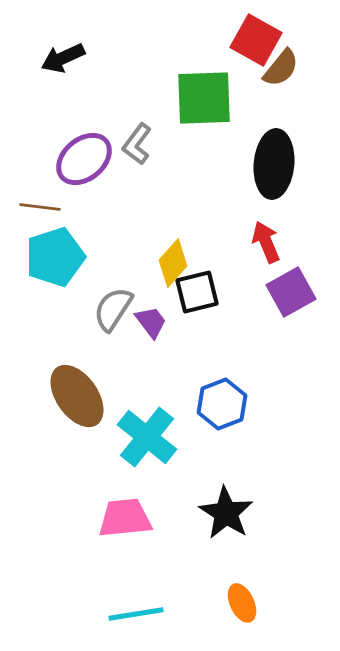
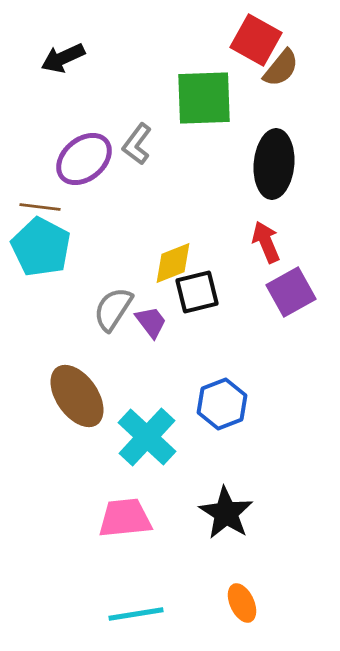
cyan pentagon: moved 14 px left, 10 px up; rotated 26 degrees counterclockwise
yellow diamond: rotated 27 degrees clockwise
cyan cross: rotated 4 degrees clockwise
